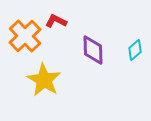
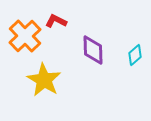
cyan diamond: moved 5 px down
